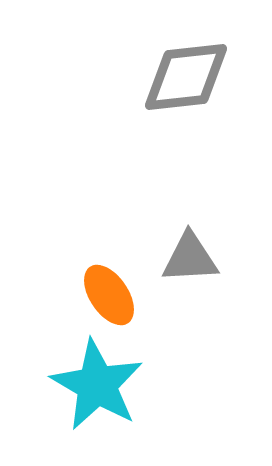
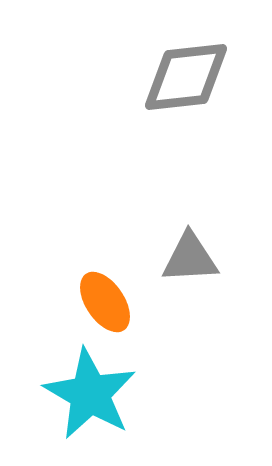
orange ellipse: moved 4 px left, 7 px down
cyan star: moved 7 px left, 9 px down
